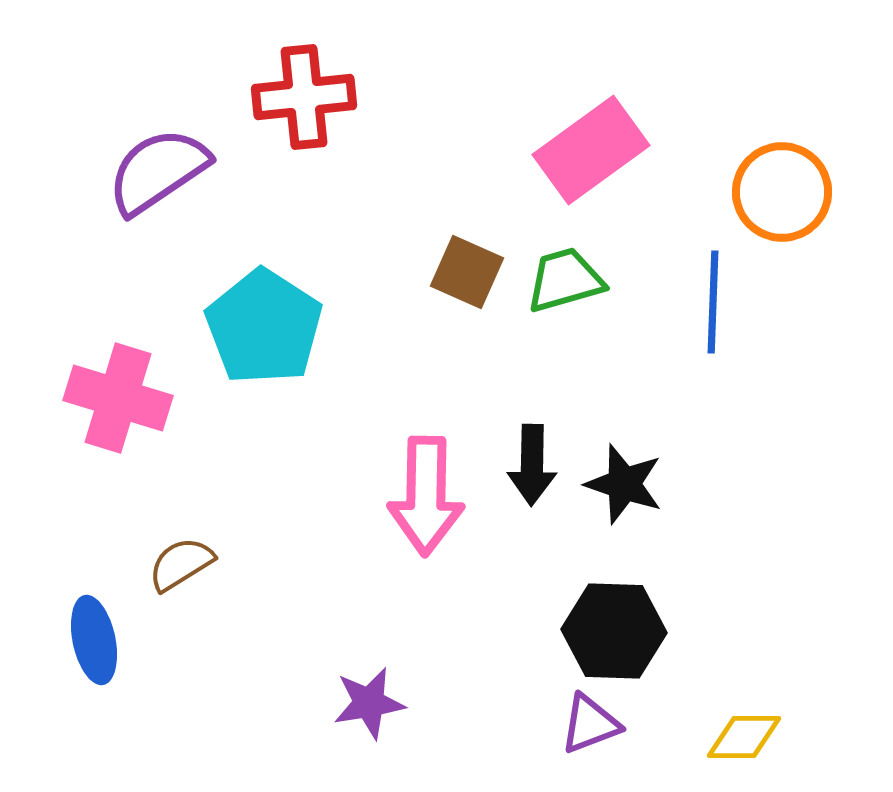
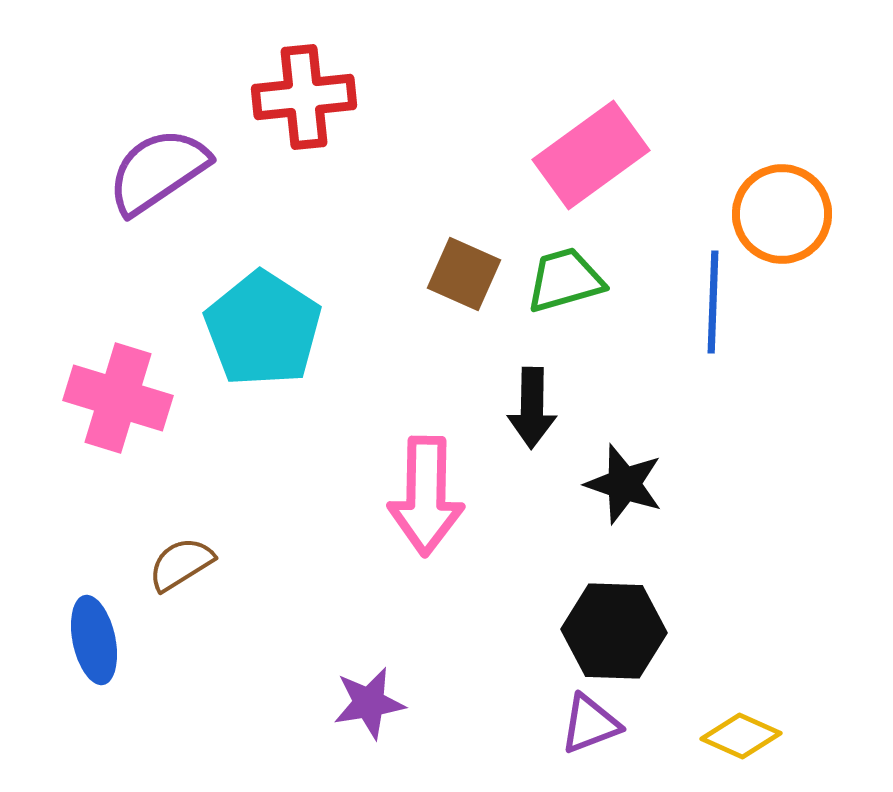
pink rectangle: moved 5 px down
orange circle: moved 22 px down
brown square: moved 3 px left, 2 px down
cyan pentagon: moved 1 px left, 2 px down
black arrow: moved 57 px up
yellow diamond: moved 3 px left, 1 px up; rotated 24 degrees clockwise
